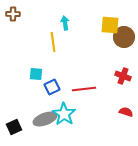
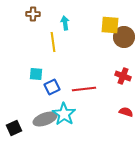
brown cross: moved 20 px right
black square: moved 1 px down
